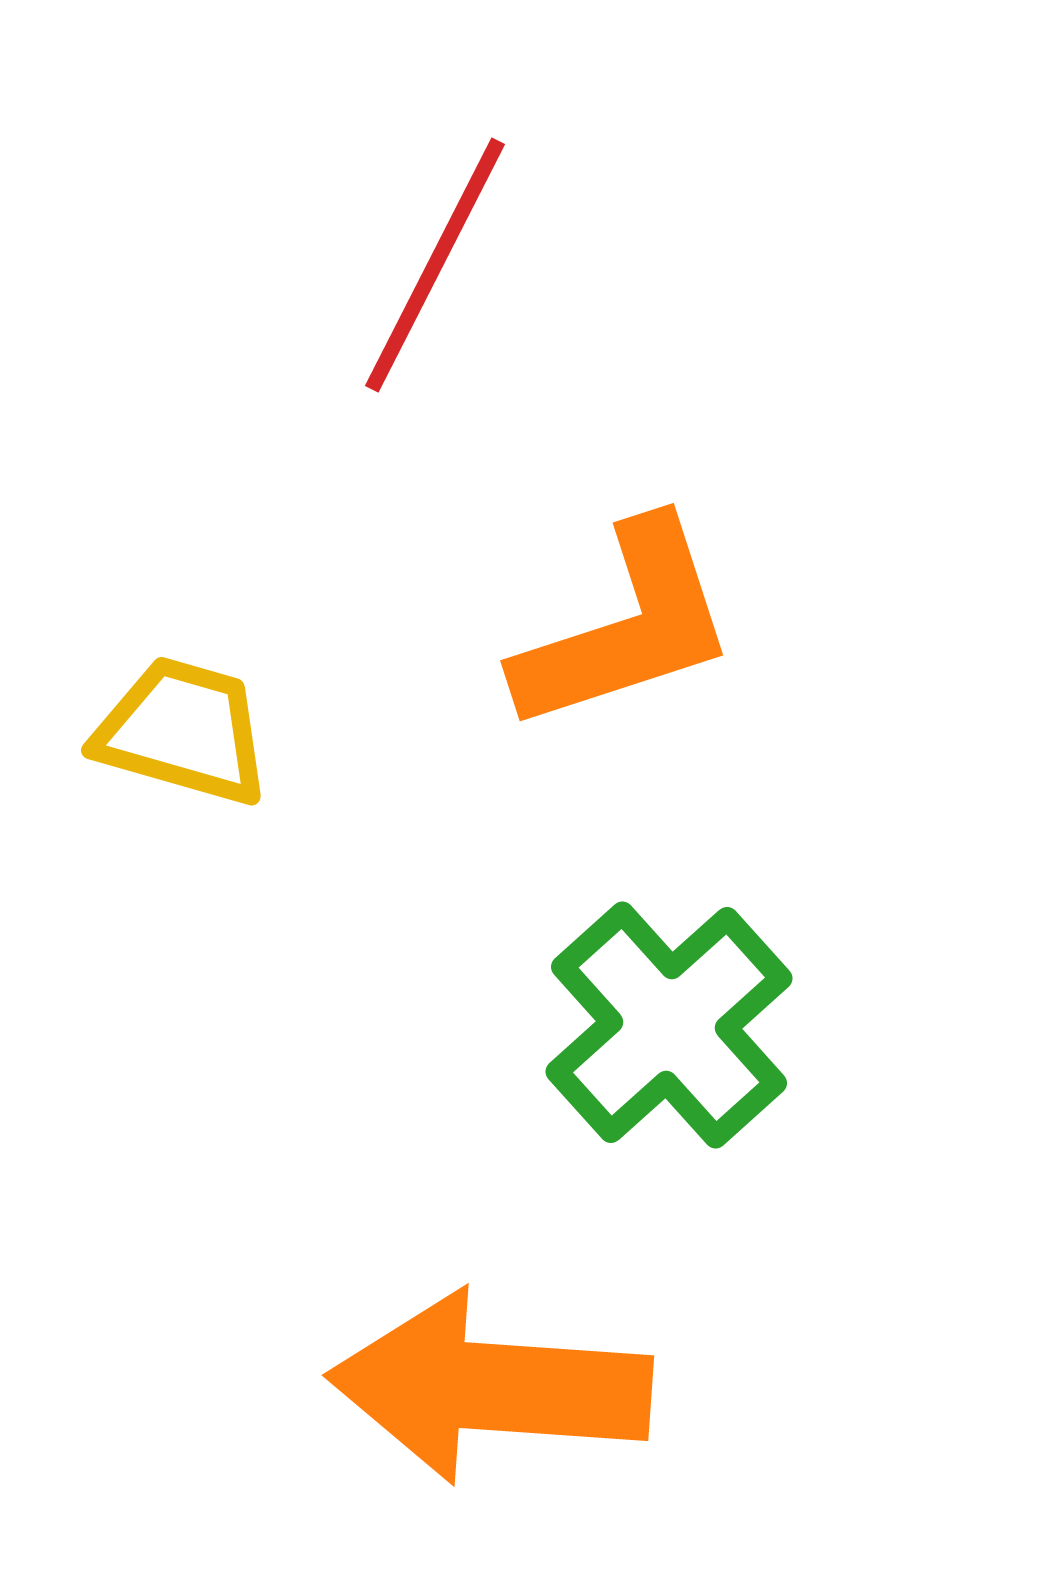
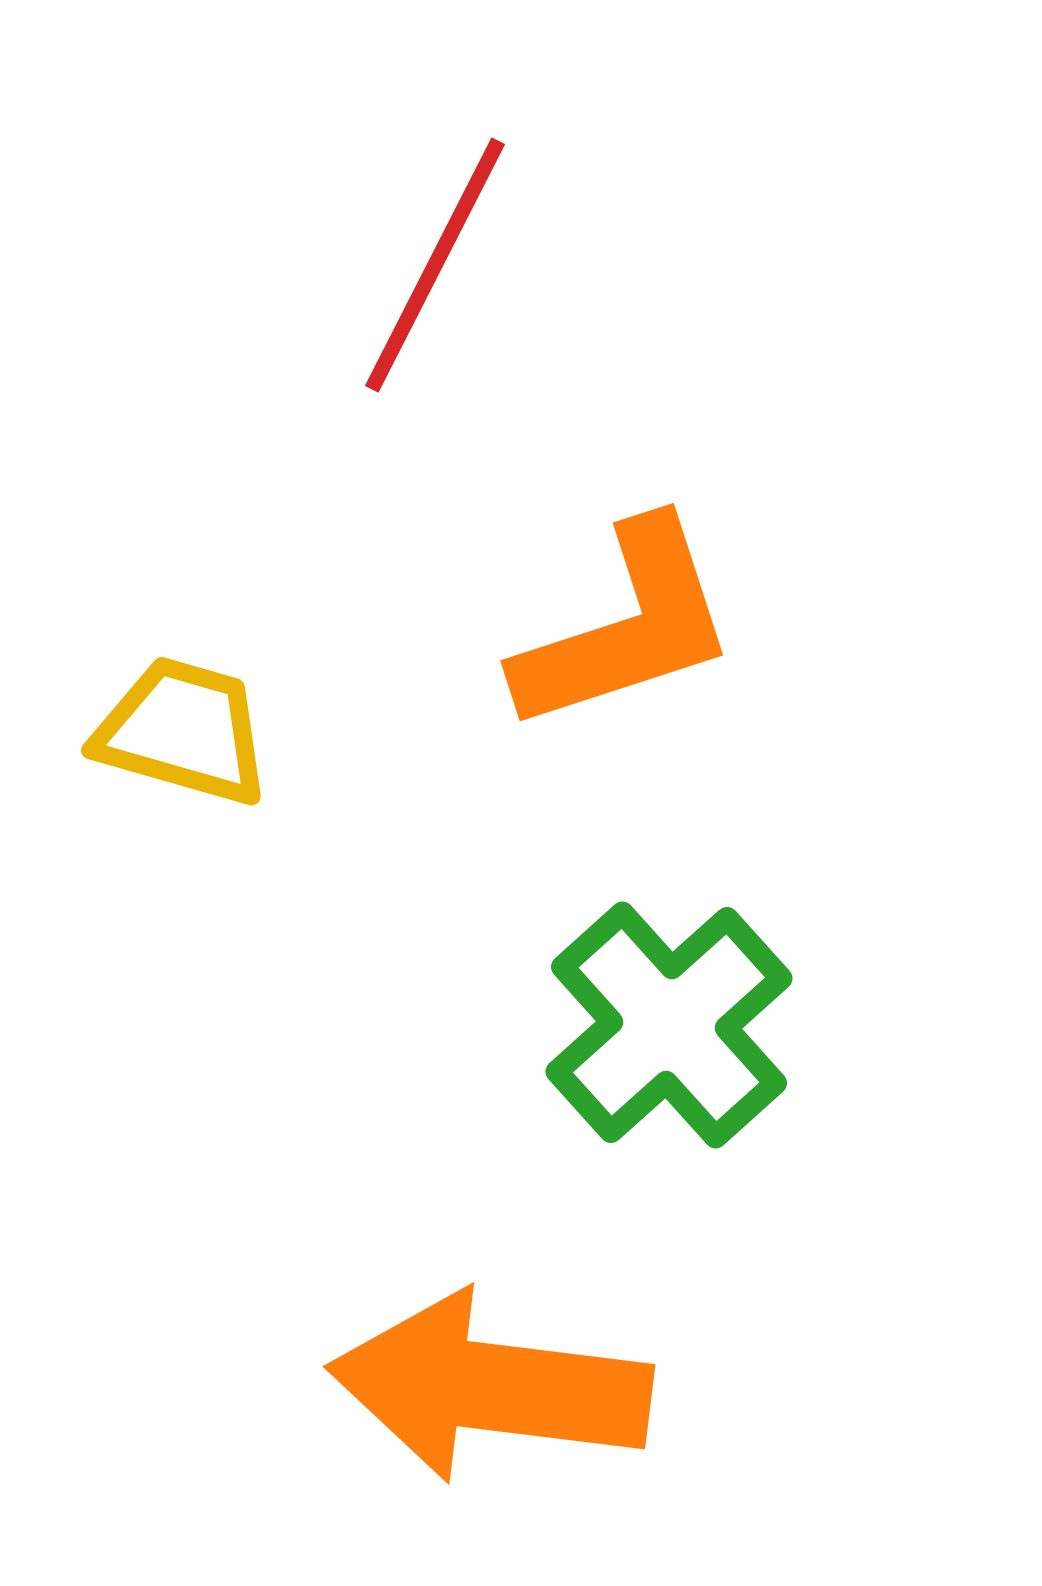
orange arrow: rotated 3 degrees clockwise
